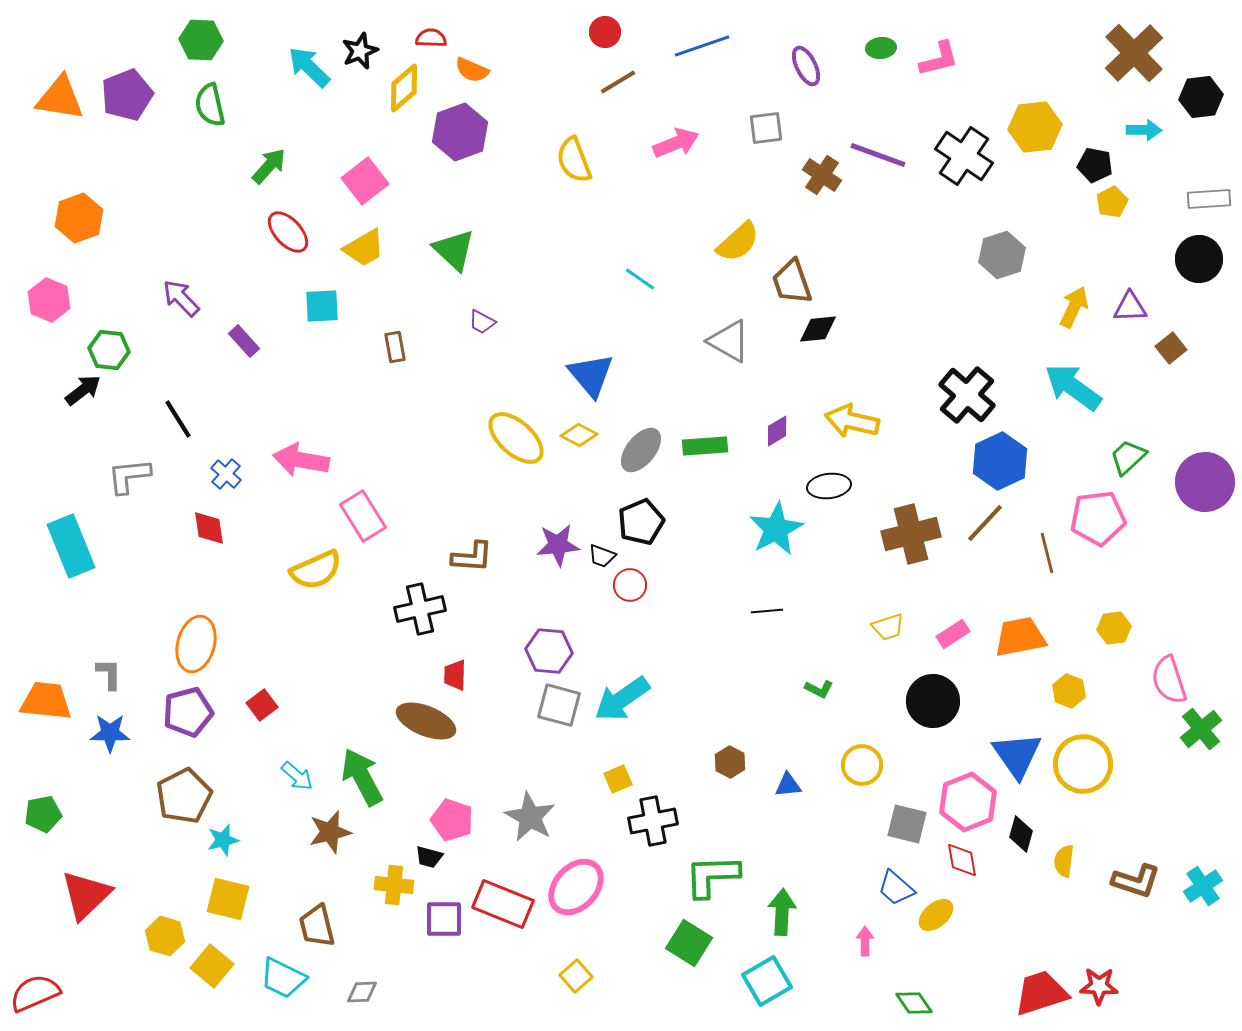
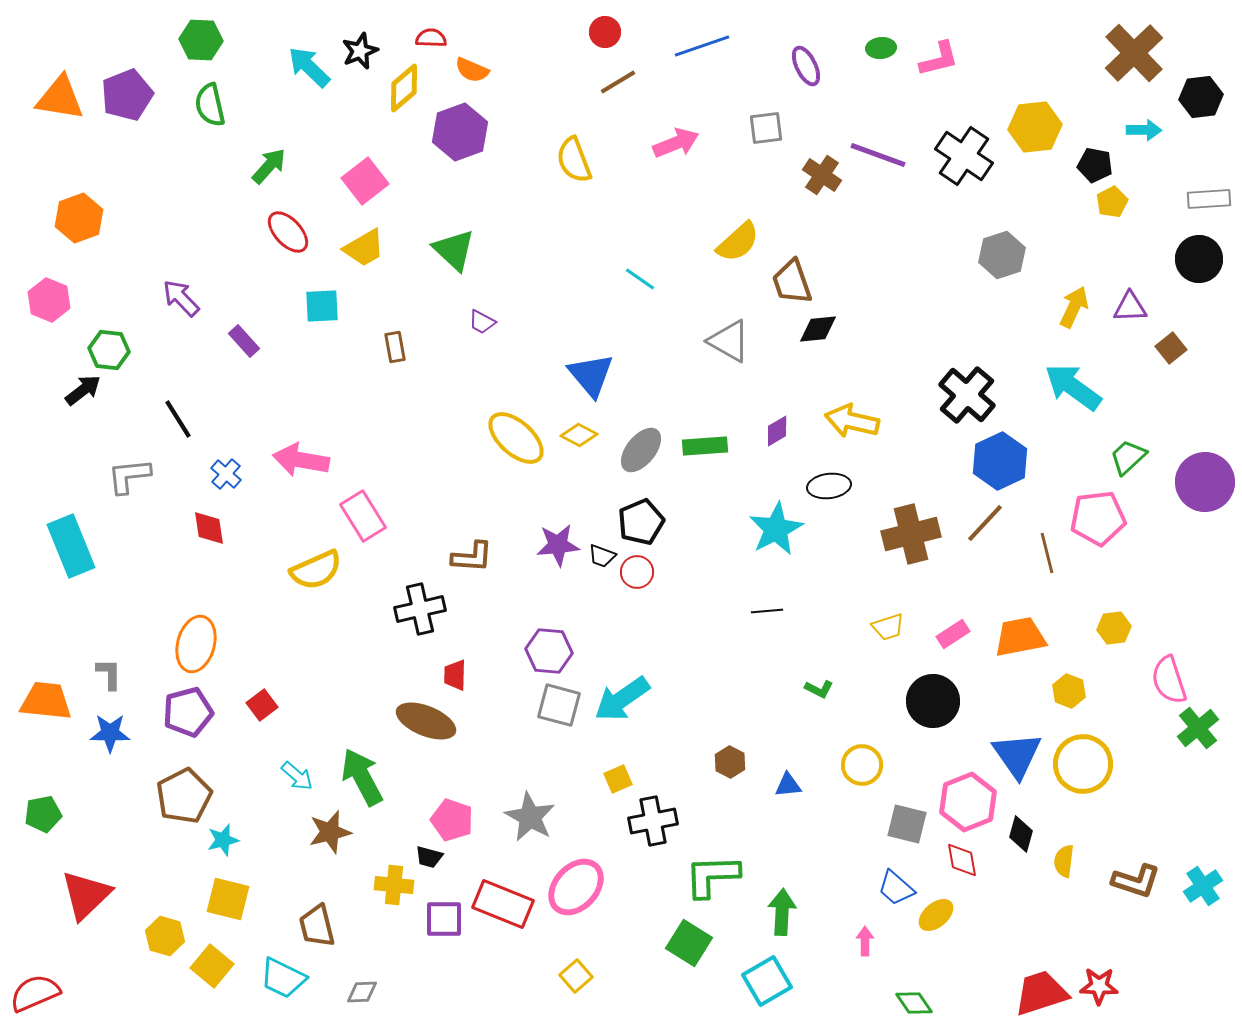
red circle at (630, 585): moved 7 px right, 13 px up
green cross at (1201, 729): moved 3 px left, 1 px up
